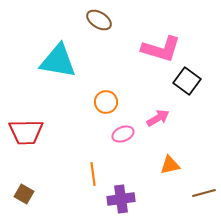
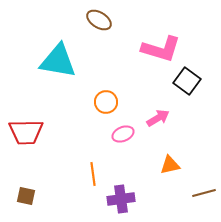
brown square: moved 2 px right, 2 px down; rotated 18 degrees counterclockwise
